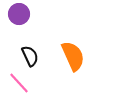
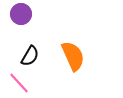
purple circle: moved 2 px right
black semicircle: rotated 55 degrees clockwise
